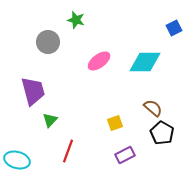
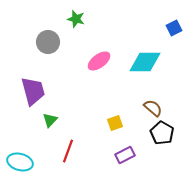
green star: moved 1 px up
cyan ellipse: moved 3 px right, 2 px down
